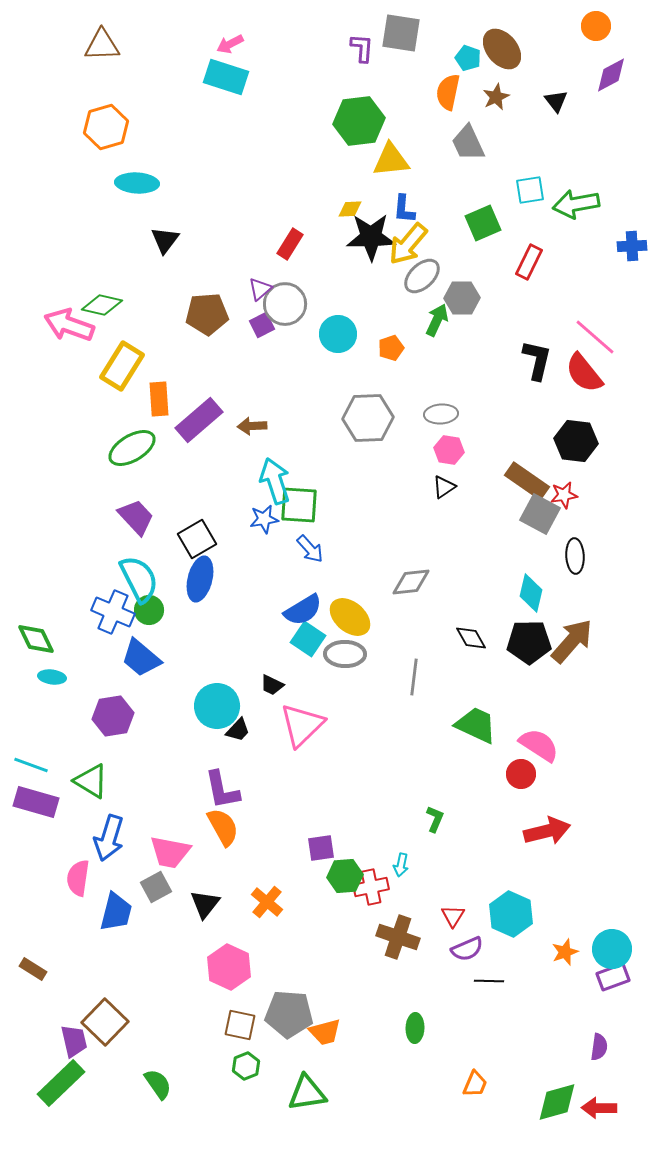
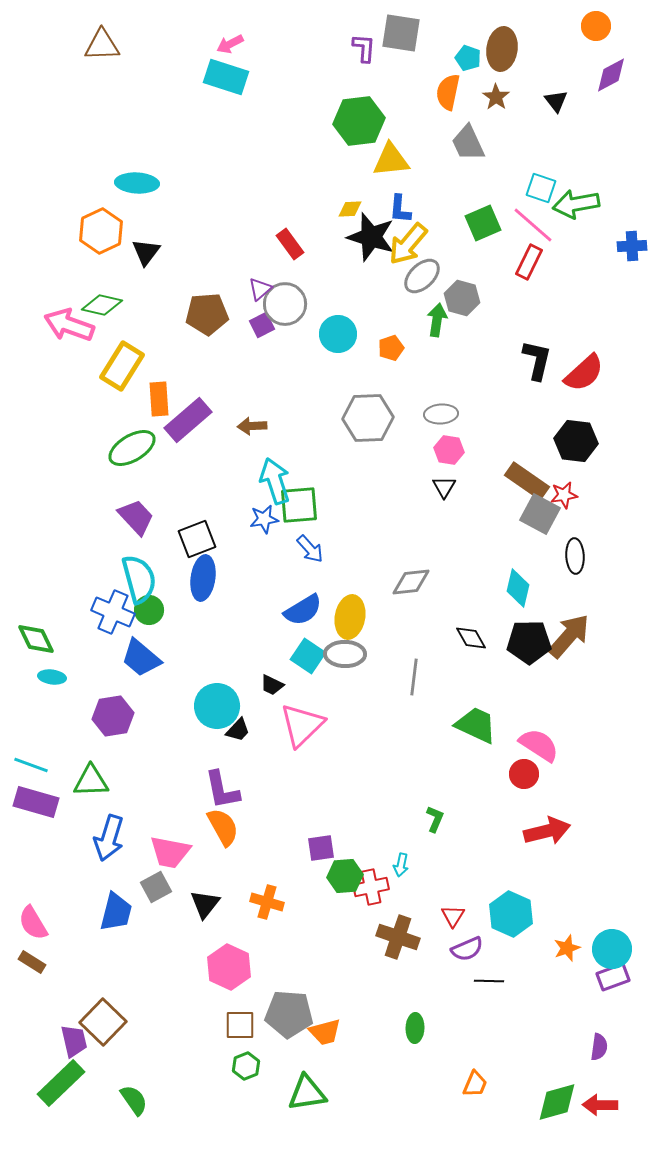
purple L-shape at (362, 48): moved 2 px right
brown ellipse at (502, 49): rotated 48 degrees clockwise
brown star at (496, 97): rotated 12 degrees counterclockwise
orange hexagon at (106, 127): moved 5 px left, 104 px down; rotated 9 degrees counterclockwise
cyan square at (530, 190): moved 11 px right, 2 px up; rotated 28 degrees clockwise
blue L-shape at (404, 209): moved 4 px left
black star at (371, 237): rotated 18 degrees clockwise
black triangle at (165, 240): moved 19 px left, 12 px down
red rectangle at (290, 244): rotated 68 degrees counterclockwise
gray hexagon at (462, 298): rotated 16 degrees clockwise
green arrow at (437, 320): rotated 16 degrees counterclockwise
pink line at (595, 337): moved 62 px left, 112 px up
red semicircle at (584, 373): rotated 93 degrees counterclockwise
purple rectangle at (199, 420): moved 11 px left
black triangle at (444, 487): rotated 25 degrees counterclockwise
green square at (299, 505): rotated 9 degrees counterclockwise
black square at (197, 539): rotated 9 degrees clockwise
cyan semicircle at (139, 579): rotated 12 degrees clockwise
blue ellipse at (200, 579): moved 3 px right, 1 px up; rotated 6 degrees counterclockwise
cyan diamond at (531, 593): moved 13 px left, 5 px up
yellow ellipse at (350, 617): rotated 60 degrees clockwise
cyan square at (308, 639): moved 17 px down
brown arrow at (572, 641): moved 3 px left, 5 px up
red circle at (521, 774): moved 3 px right
green triangle at (91, 781): rotated 33 degrees counterclockwise
pink semicircle at (78, 878): moved 45 px left, 45 px down; rotated 39 degrees counterclockwise
orange cross at (267, 902): rotated 24 degrees counterclockwise
orange star at (565, 952): moved 2 px right, 4 px up
brown rectangle at (33, 969): moved 1 px left, 7 px up
brown square at (105, 1022): moved 2 px left
brown square at (240, 1025): rotated 12 degrees counterclockwise
green semicircle at (158, 1084): moved 24 px left, 16 px down
red arrow at (599, 1108): moved 1 px right, 3 px up
